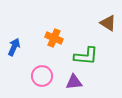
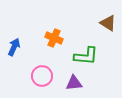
purple triangle: moved 1 px down
